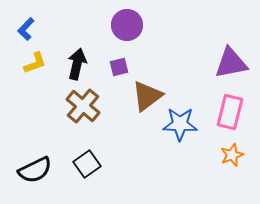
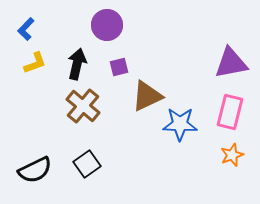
purple circle: moved 20 px left
brown triangle: rotated 12 degrees clockwise
